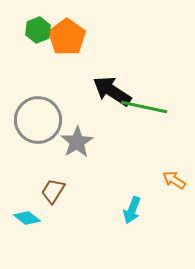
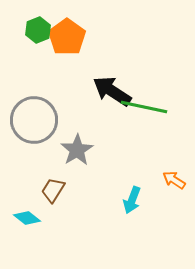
gray circle: moved 4 px left
gray star: moved 8 px down
brown trapezoid: moved 1 px up
cyan arrow: moved 10 px up
